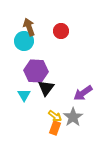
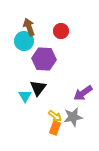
purple hexagon: moved 8 px right, 12 px up
black triangle: moved 8 px left
cyan triangle: moved 1 px right, 1 px down
gray star: rotated 24 degrees clockwise
